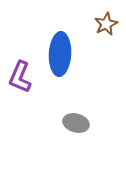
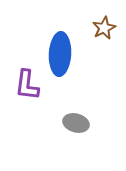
brown star: moved 2 px left, 4 px down
purple L-shape: moved 7 px right, 8 px down; rotated 16 degrees counterclockwise
